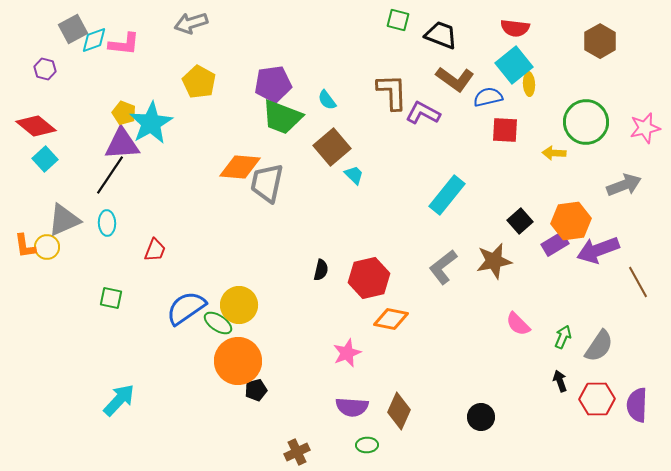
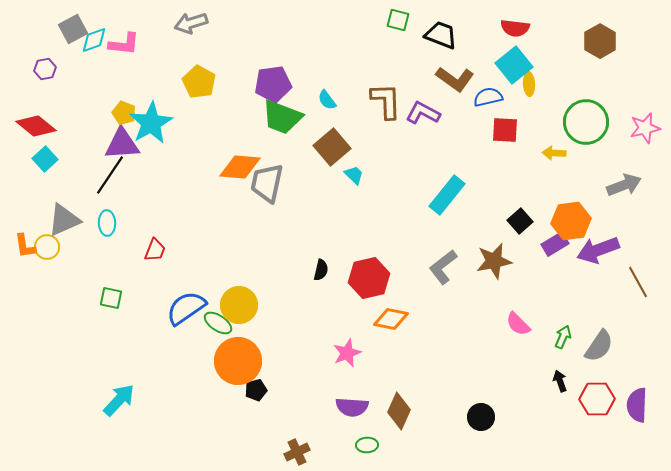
purple hexagon at (45, 69): rotated 25 degrees counterclockwise
brown L-shape at (392, 92): moved 6 px left, 9 px down
